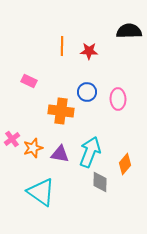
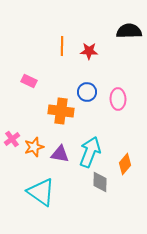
orange star: moved 1 px right, 1 px up
